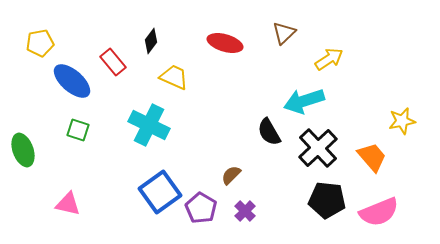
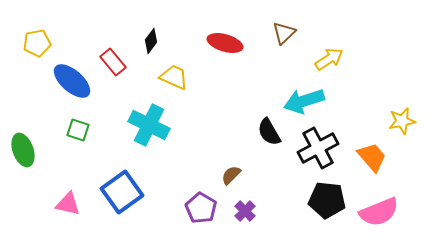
yellow pentagon: moved 3 px left
black cross: rotated 15 degrees clockwise
blue square: moved 38 px left
